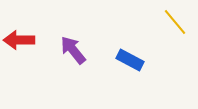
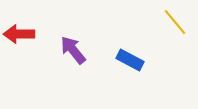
red arrow: moved 6 px up
